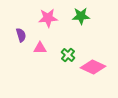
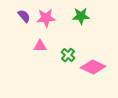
pink star: moved 2 px left
purple semicircle: moved 3 px right, 19 px up; rotated 24 degrees counterclockwise
pink triangle: moved 2 px up
